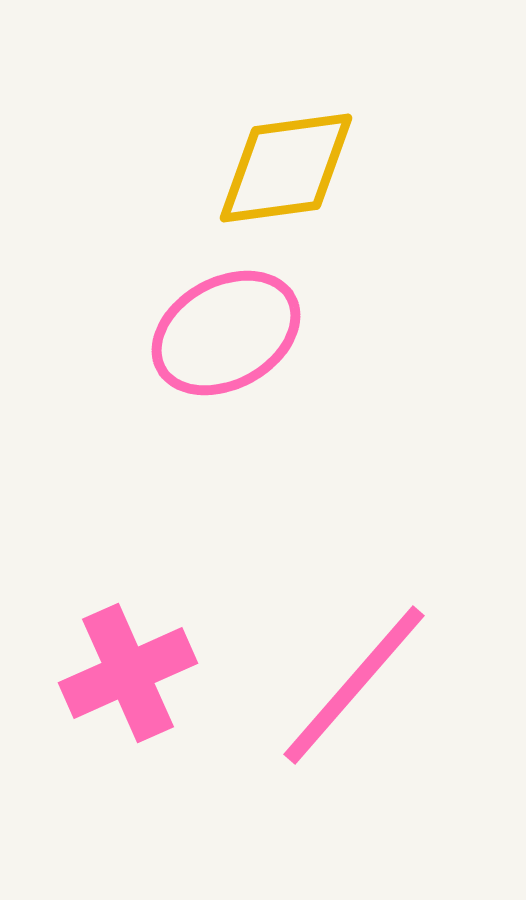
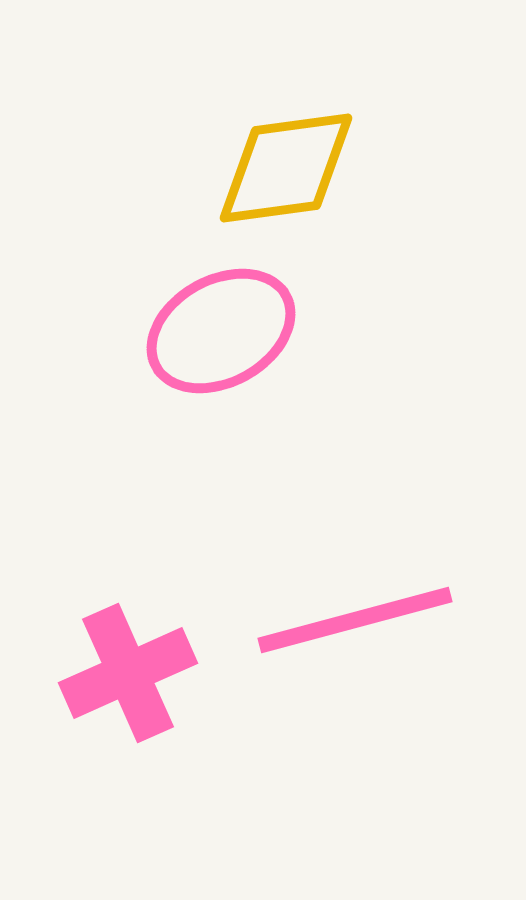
pink ellipse: moved 5 px left, 2 px up
pink line: moved 1 px right, 65 px up; rotated 34 degrees clockwise
